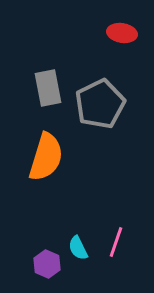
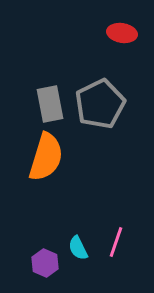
gray rectangle: moved 2 px right, 16 px down
purple hexagon: moved 2 px left, 1 px up
